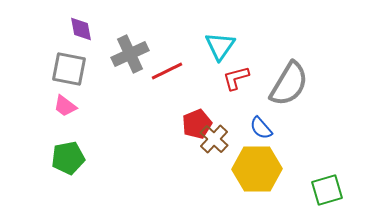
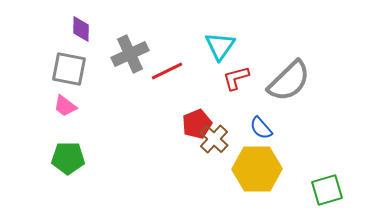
purple diamond: rotated 12 degrees clockwise
gray semicircle: moved 3 px up; rotated 15 degrees clockwise
green pentagon: rotated 12 degrees clockwise
